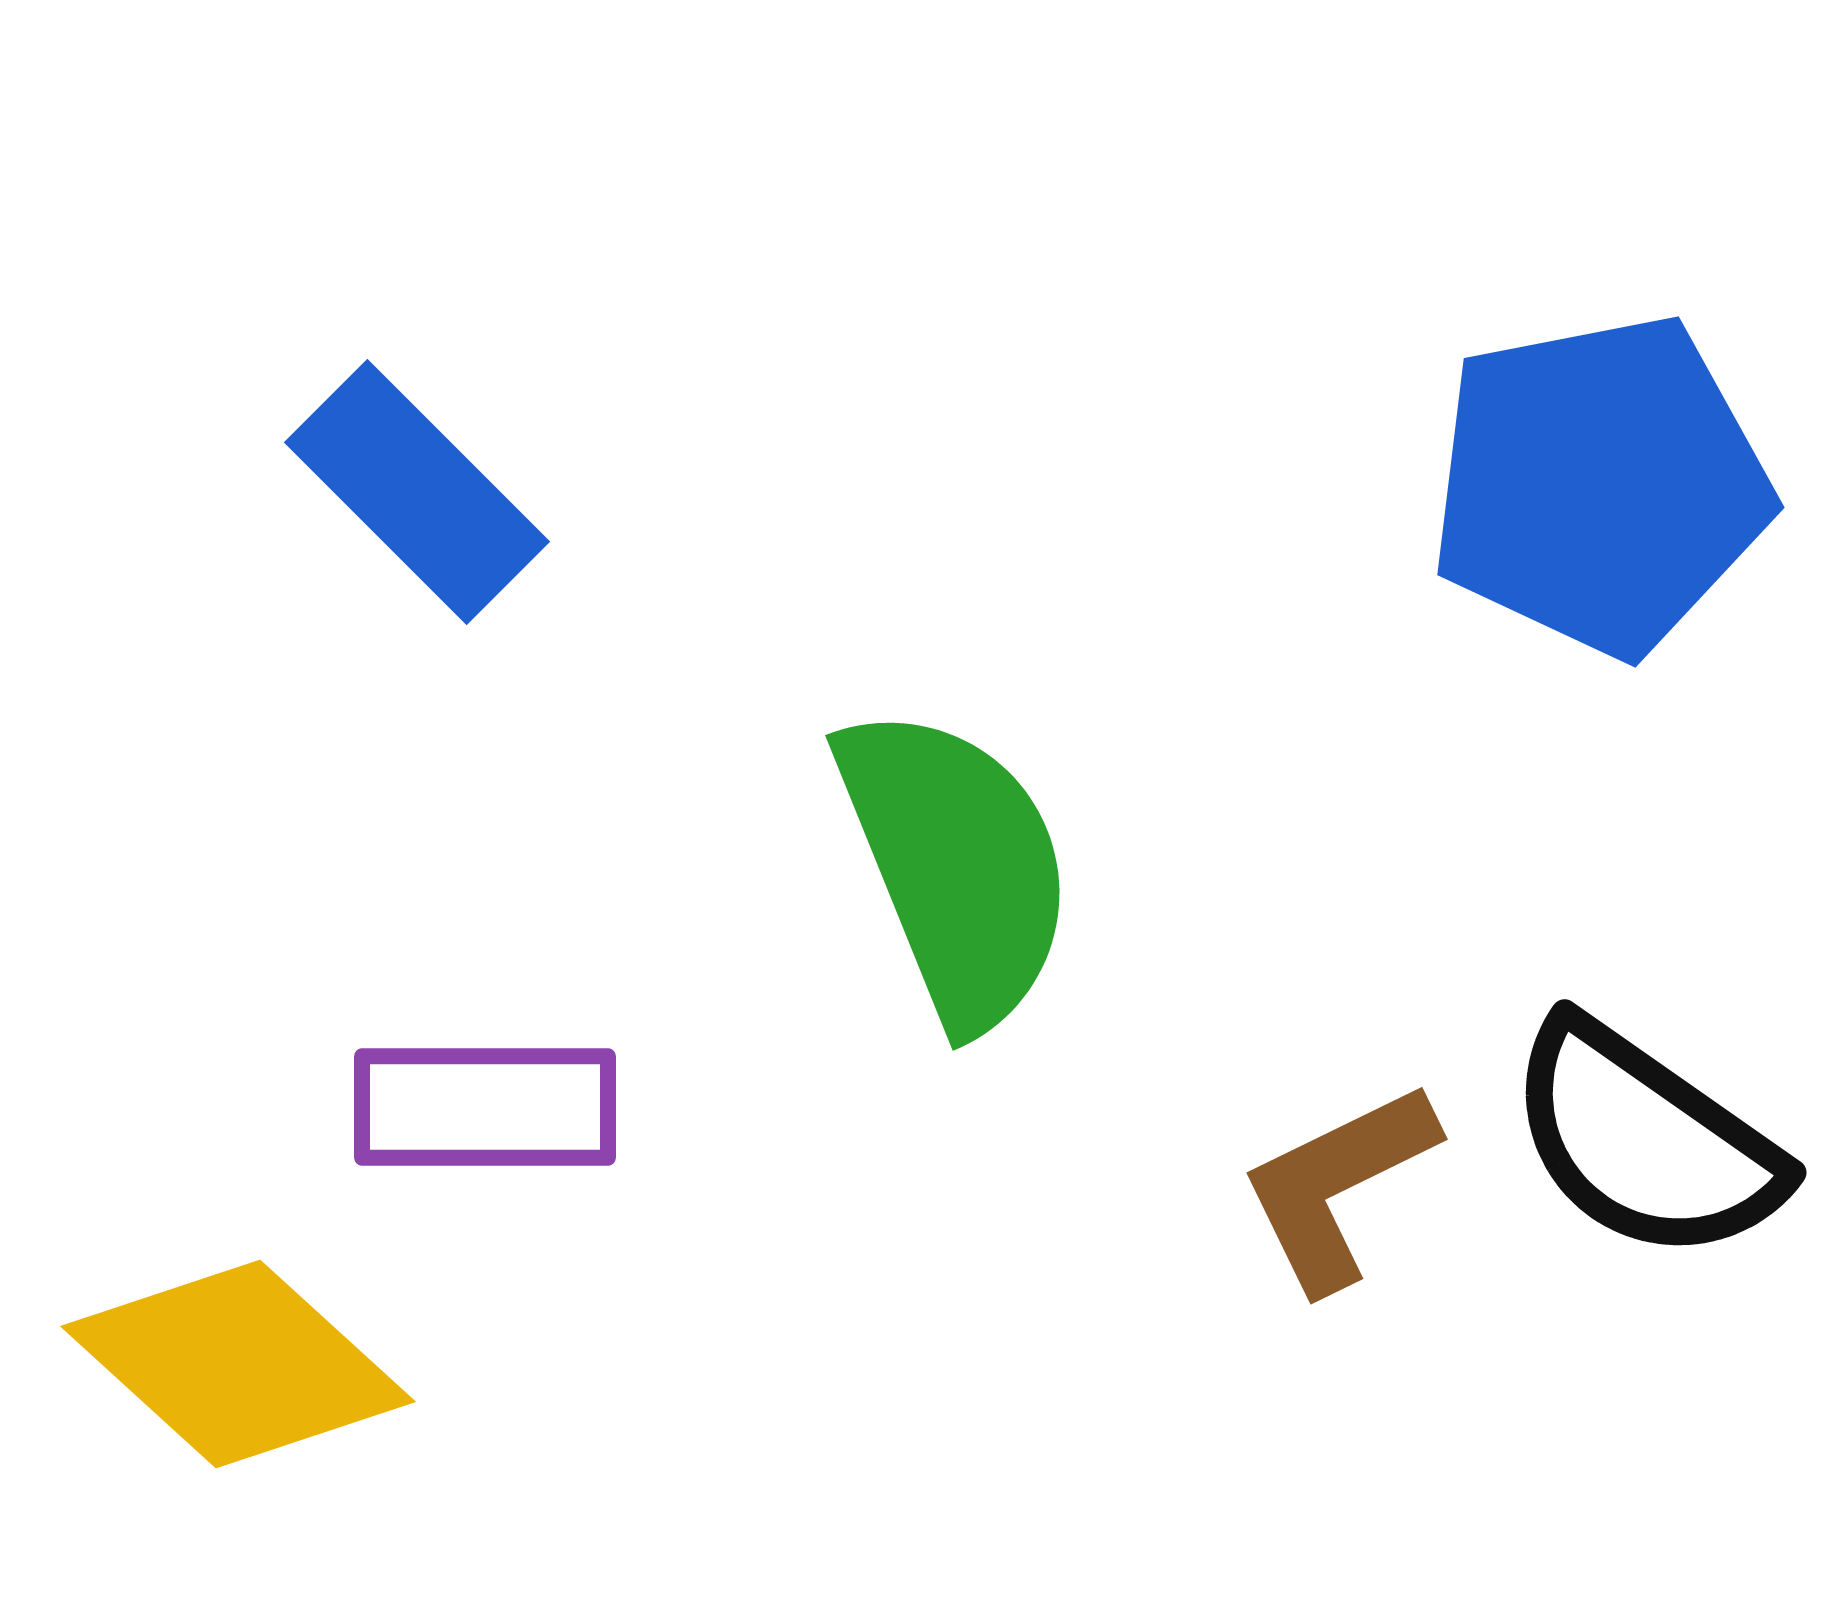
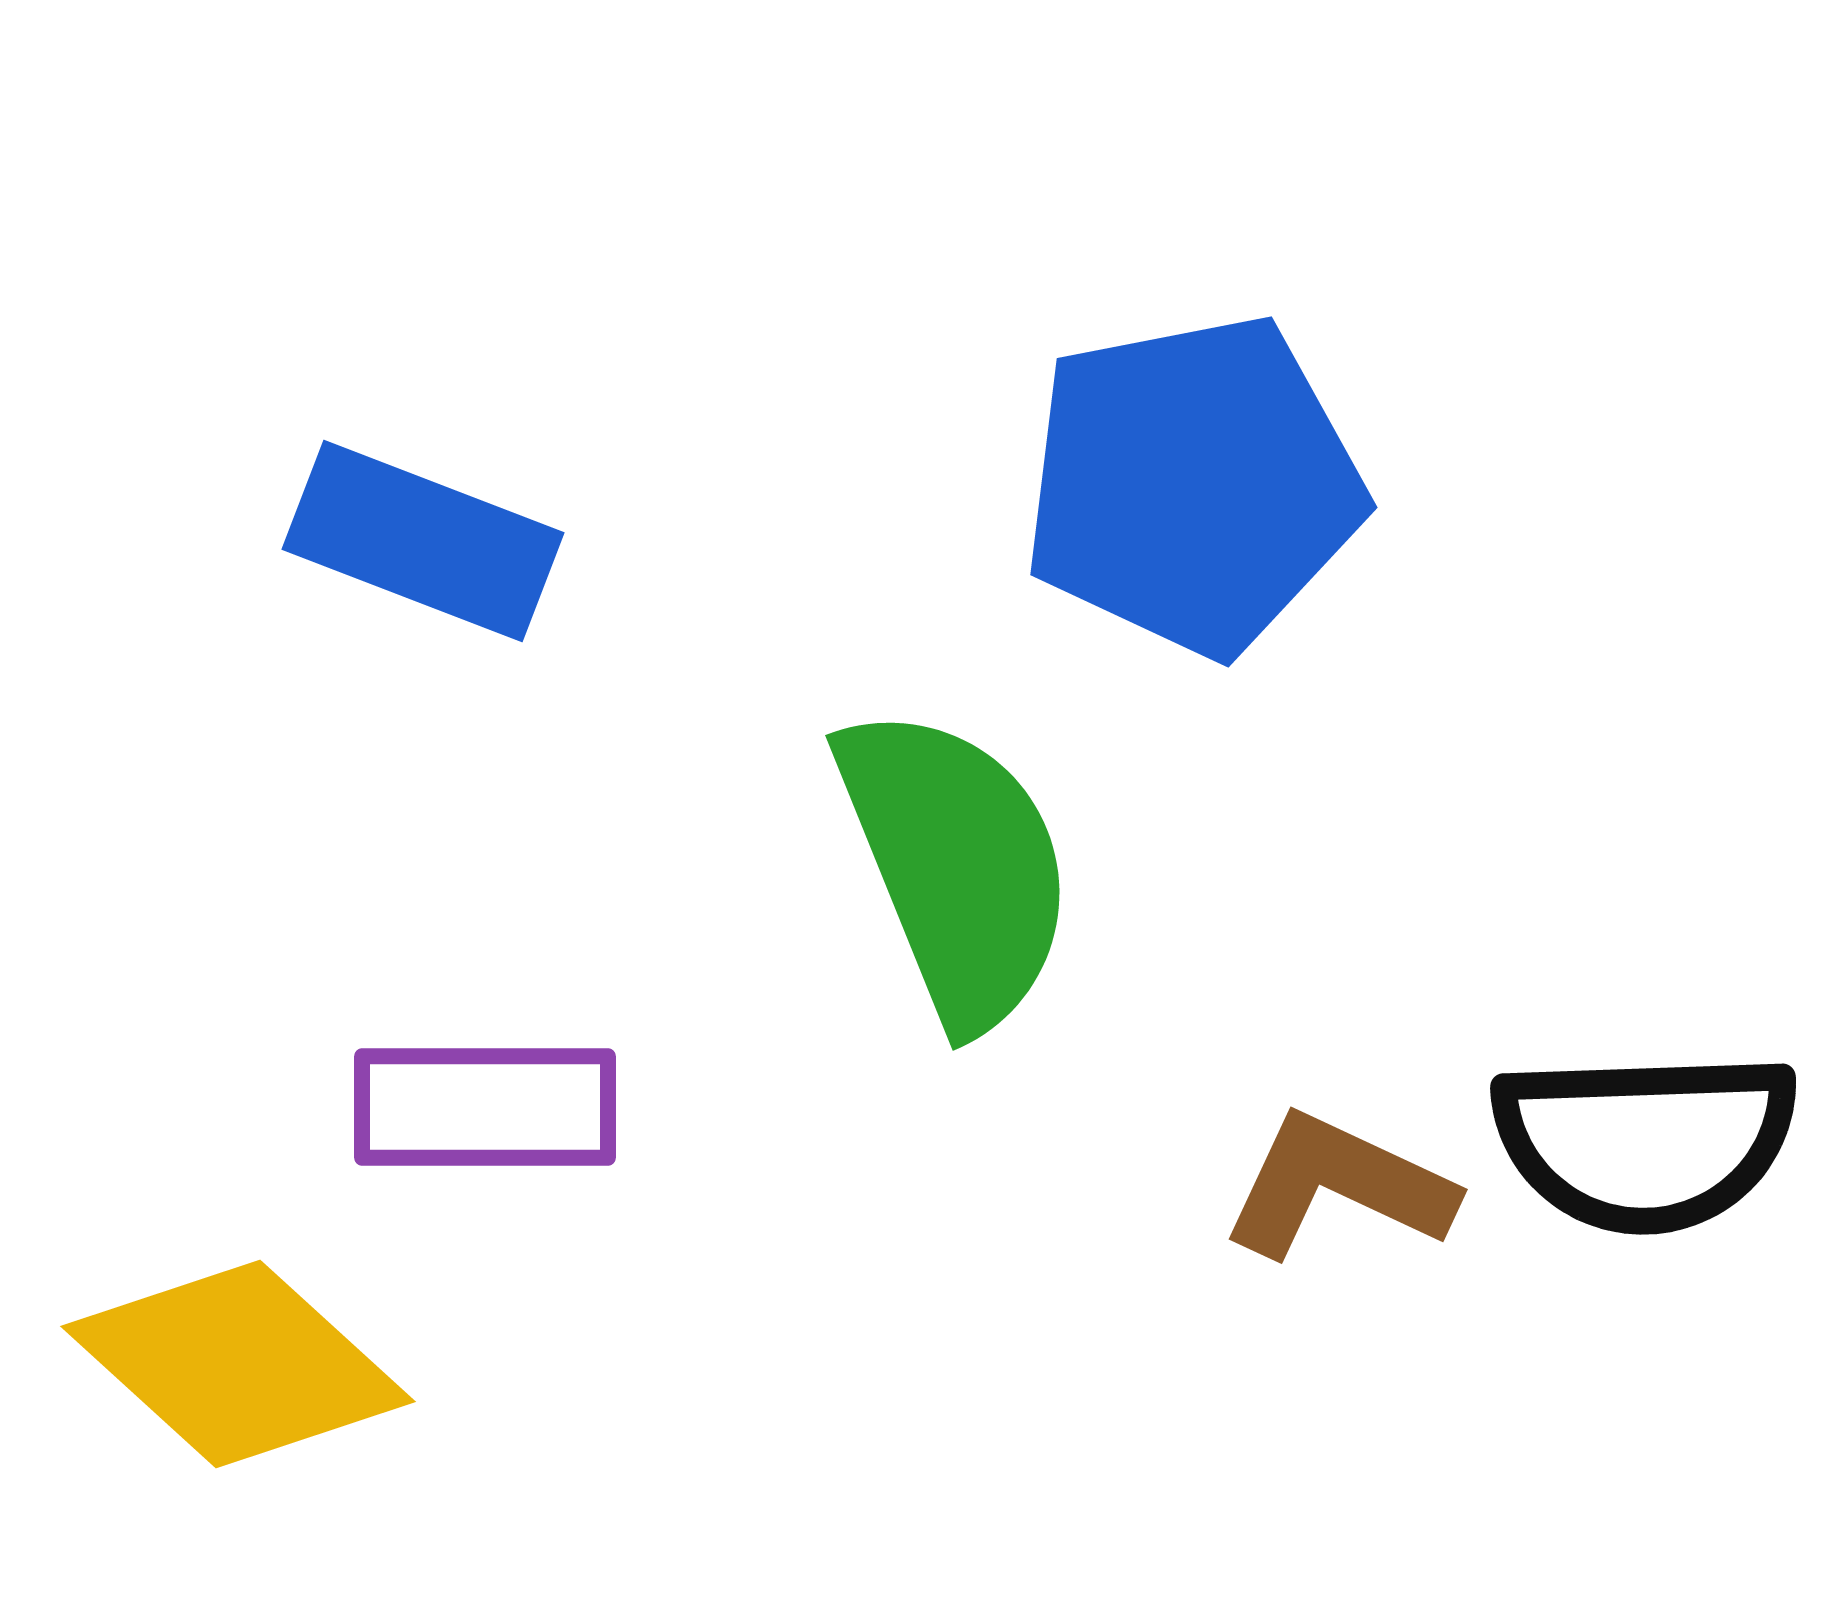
blue pentagon: moved 407 px left
blue rectangle: moved 6 px right, 49 px down; rotated 24 degrees counterclockwise
black semicircle: rotated 37 degrees counterclockwise
brown L-shape: rotated 51 degrees clockwise
